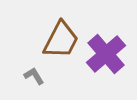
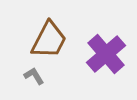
brown trapezoid: moved 12 px left
